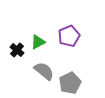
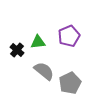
green triangle: rotated 21 degrees clockwise
